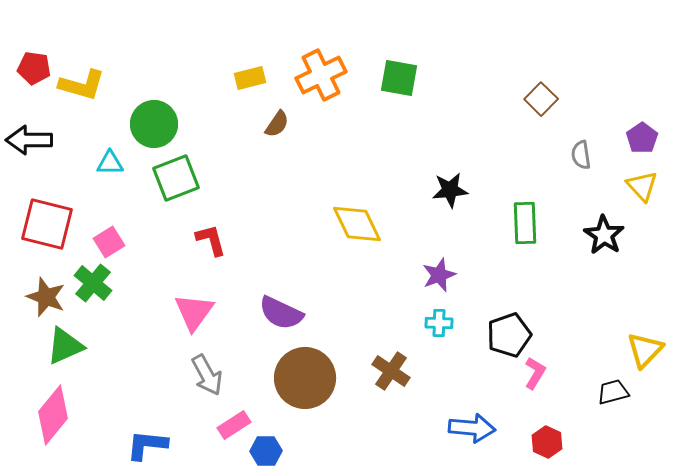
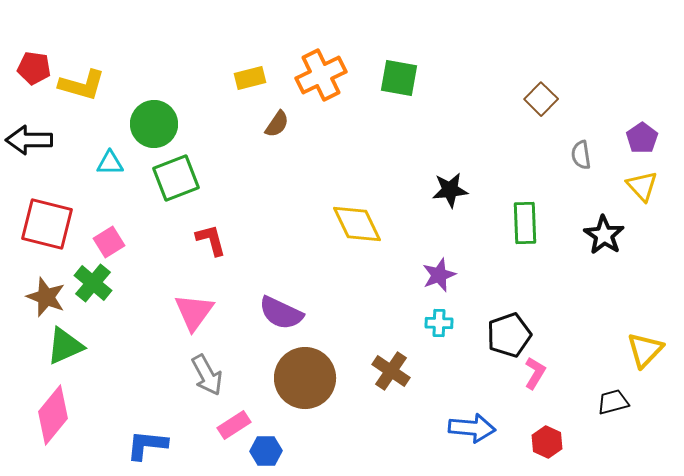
black trapezoid at (613, 392): moved 10 px down
